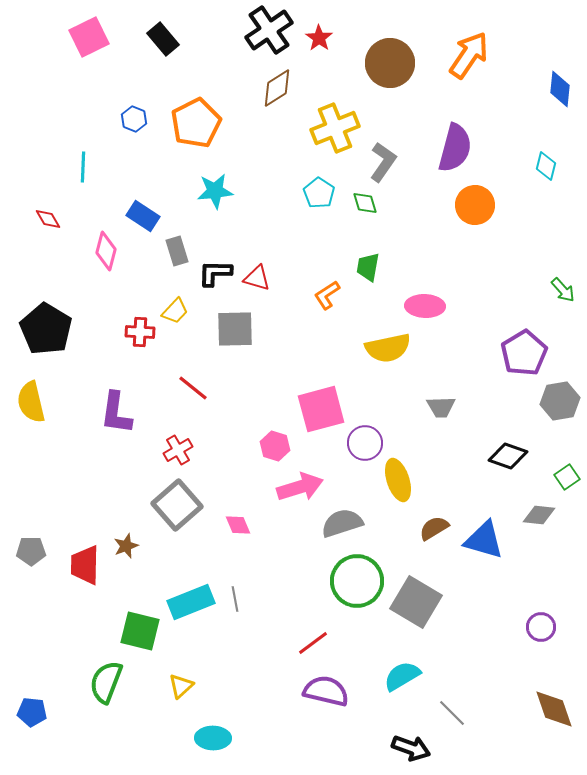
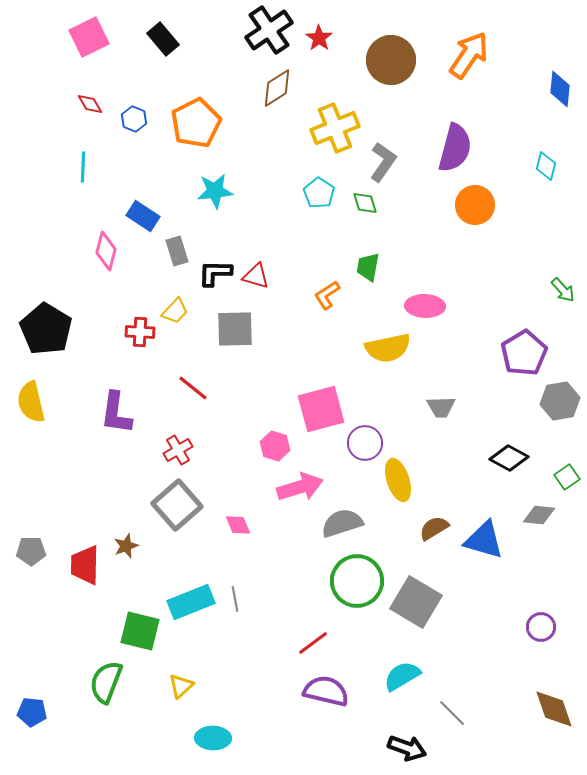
brown circle at (390, 63): moved 1 px right, 3 px up
red diamond at (48, 219): moved 42 px right, 115 px up
red triangle at (257, 278): moved 1 px left, 2 px up
black diamond at (508, 456): moved 1 px right, 2 px down; rotated 9 degrees clockwise
black arrow at (411, 748): moved 4 px left
